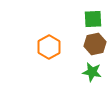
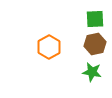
green square: moved 2 px right
